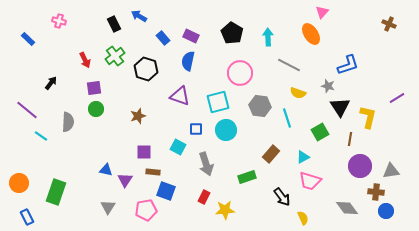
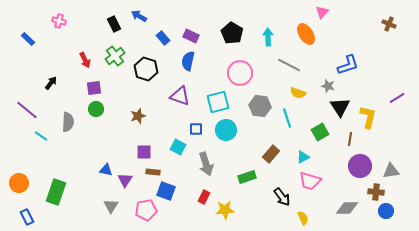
orange ellipse at (311, 34): moved 5 px left
gray triangle at (108, 207): moved 3 px right, 1 px up
gray diamond at (347, 208): rotated 55 degrees counterclockwise
